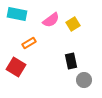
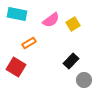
black rectangle: rotated 56 degrees clockwise
